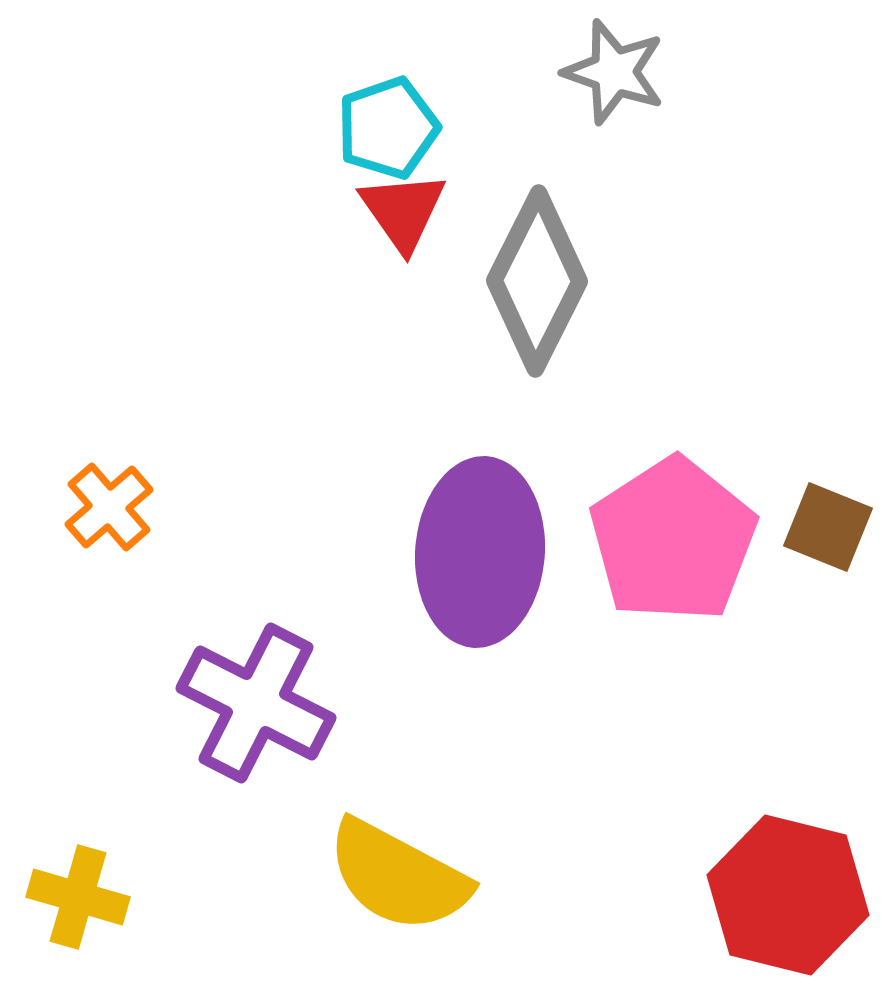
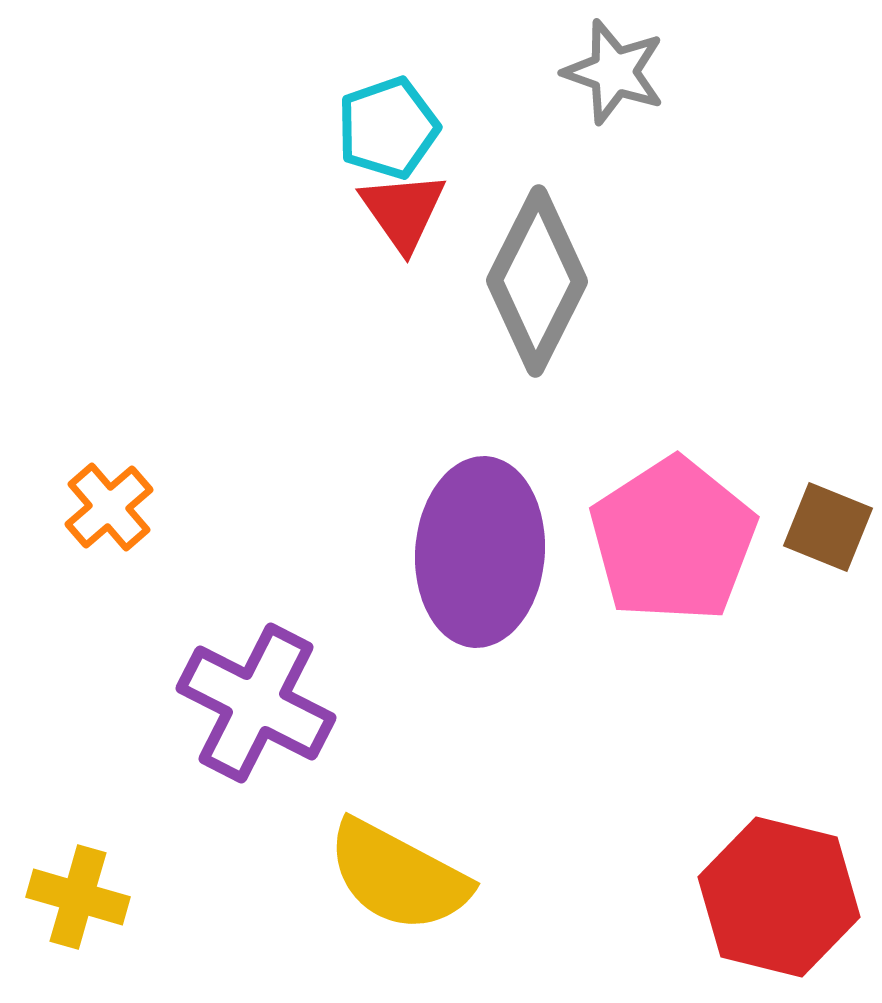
red hexagon: moved 9 px left, 2 px down
